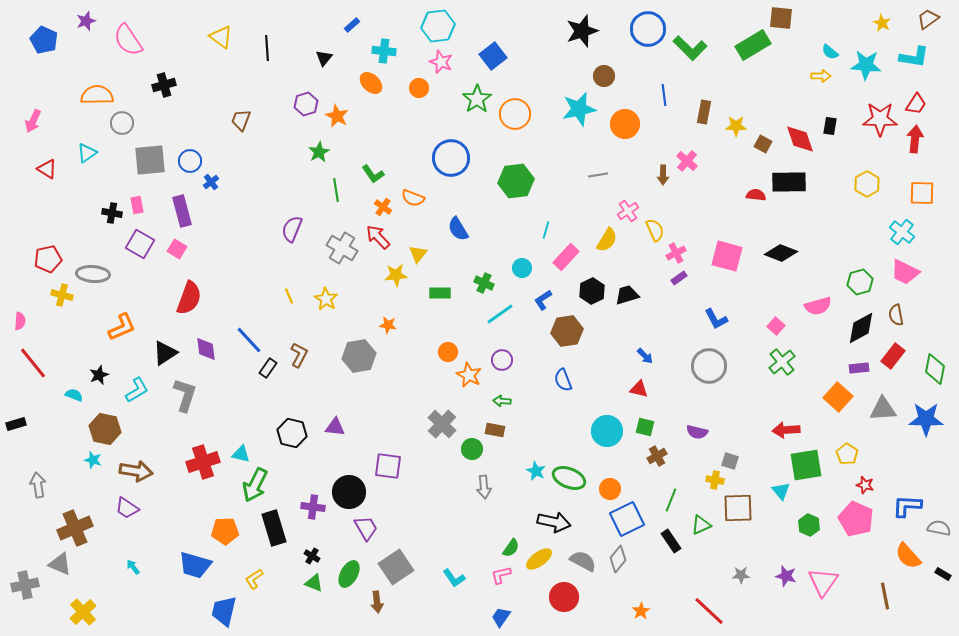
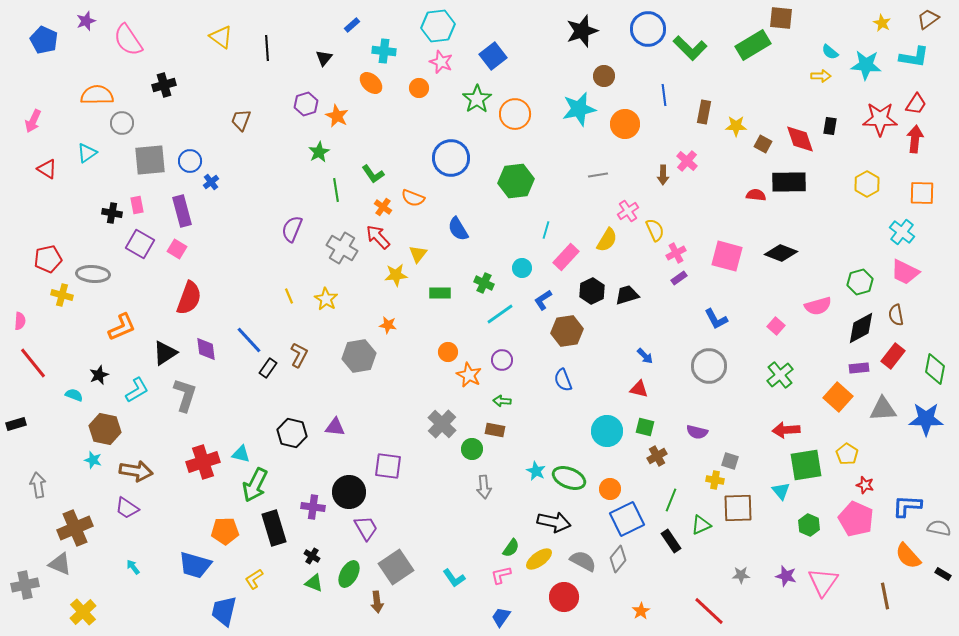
green cross at (782, 362): moved 2 px left, 13 px down
